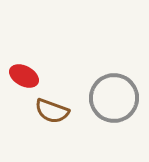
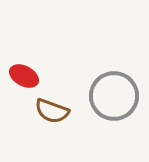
gray circle: moved 2 px up
